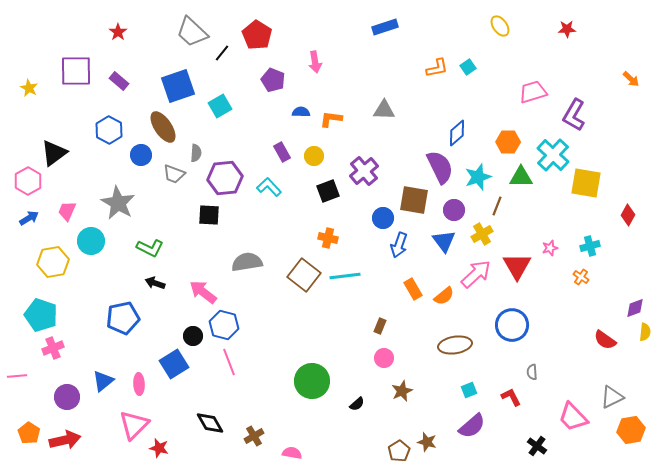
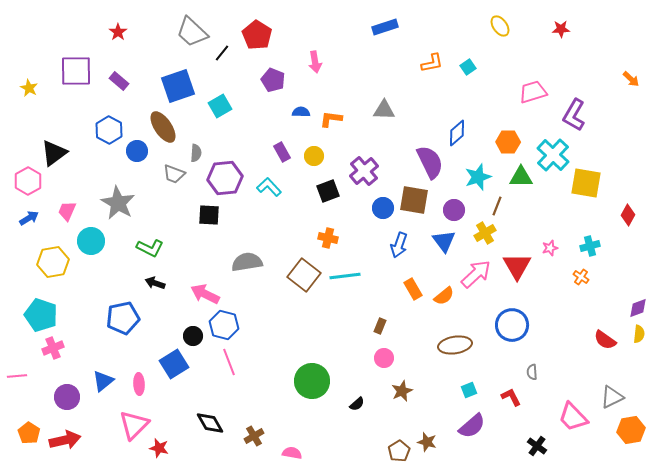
red star at (567, 29): moved 6 px left
orange L-shape at (437, 68): moved 5 px left, 5 px up
blue circle at (141, 155): moved 4 px left, 4 px up
purple semicircle at (440, 167): moved 10 px left, 5 px up
blue circle at (383, 218): moved 10 px up
yellow cross at (482, 234): moved 3 px right, 1 px up
pink arrow at (203, 292): moved 2 px right, 2 px down; rotated 12 degrees counterclockwise
purple diamond at (635, 308): moved 3 px right
yellow semicircle at (645, 332): moved 6 px left, 2 px down
